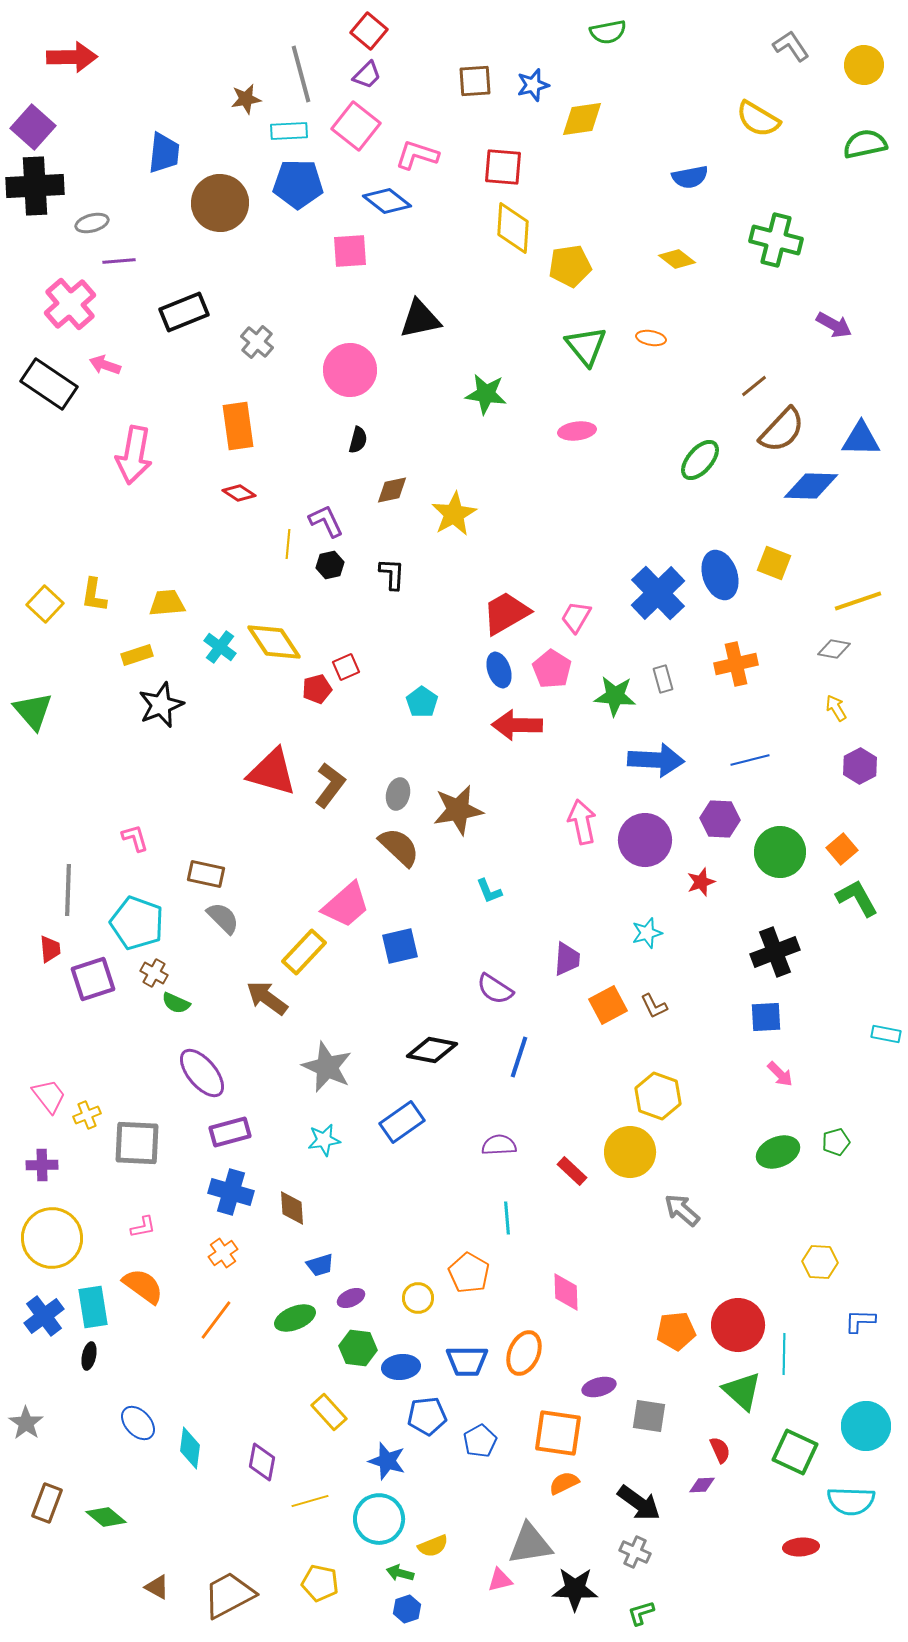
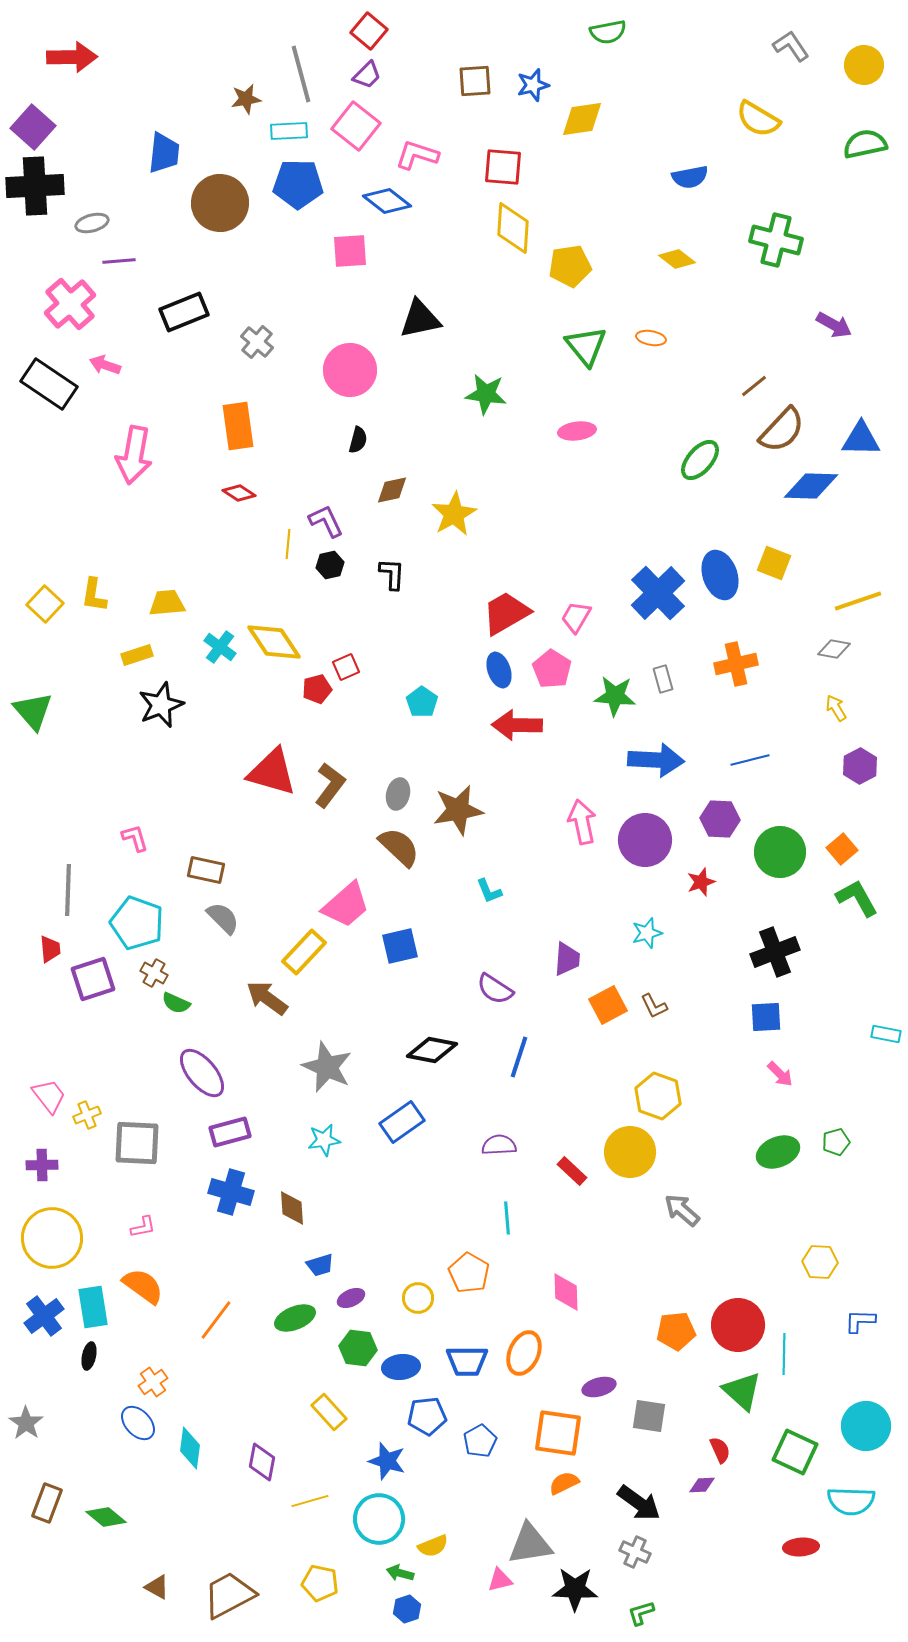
brown rectangle at (206, 874): moved 4 px up
orange cross at (223, 1253): moved 70 px left, 129 px down
